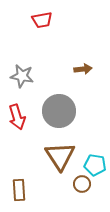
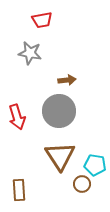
brown arrow: moved 16 px left, 11 px down
gray star: moved 8 px right, 23 px up
